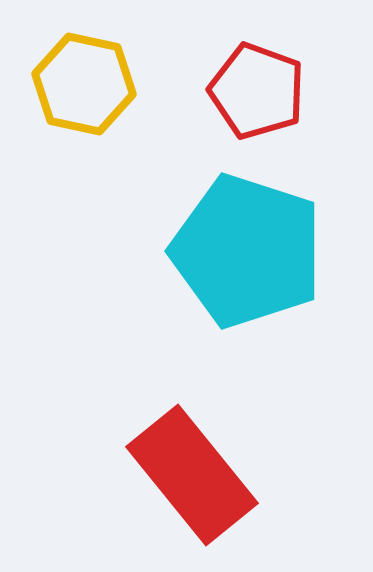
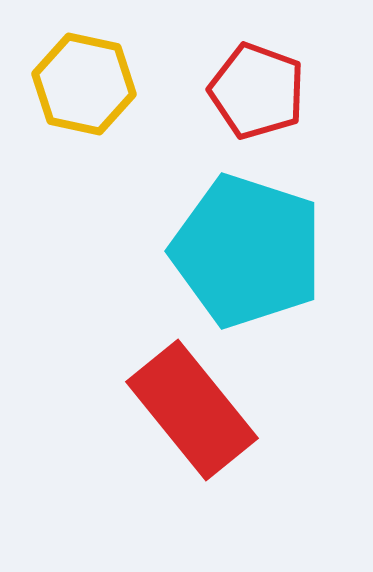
red rectangle: moved 65 px up
